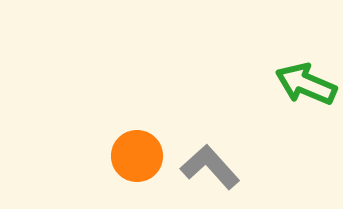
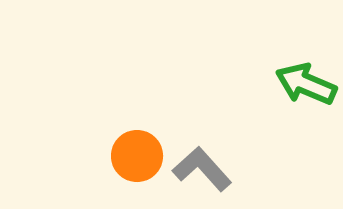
gray L-shape: moved 8 px left, 2 px down
